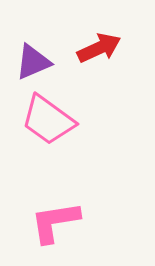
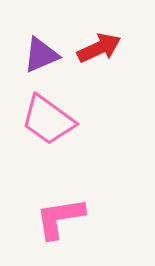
purple triangle: moved 8 px right, 7 px up
pink L-shape: moved 5 px right, 4 px up
